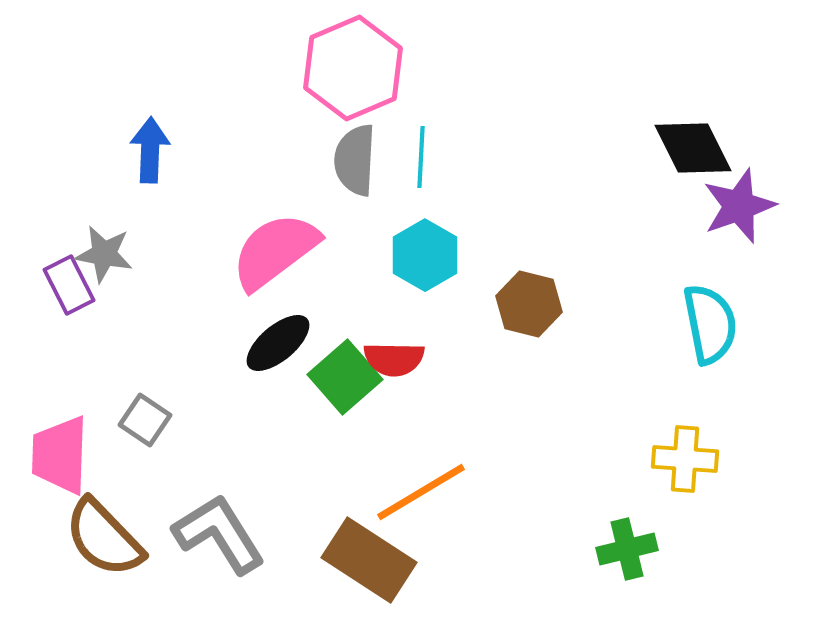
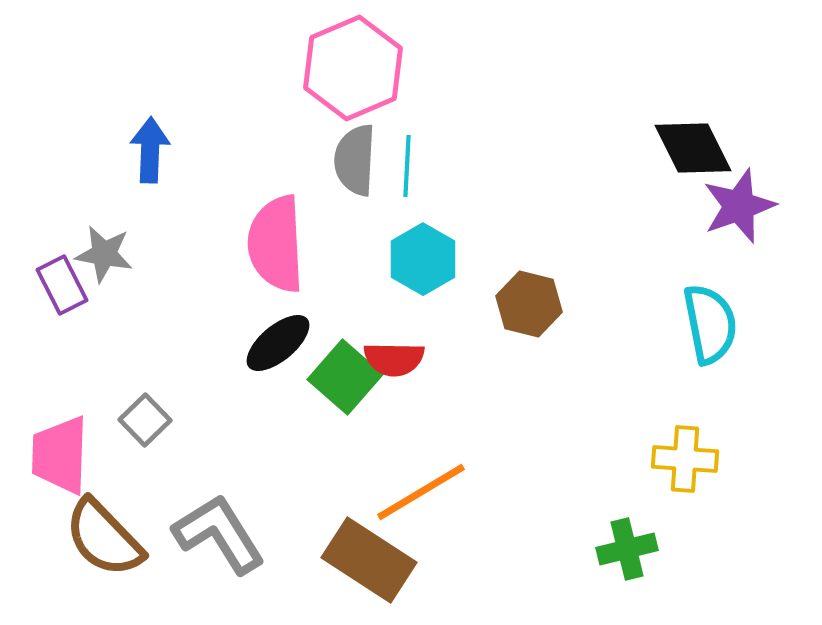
cyan line: moved 14 px left, 9 px down
pink semicircle: moved 1 px right, 7 px up; rotated 56 degrees counterclockwise
cyan hexagon: moved 2 px left, 4 px down
purple rectangle: moved 7 px left
green square: rotated 8 degrees counterclockwise
gray square: rotated 12 degrees clockwise
